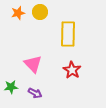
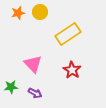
yellow rectangle: rotated 55 degrees clockwise
